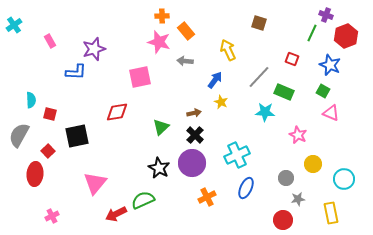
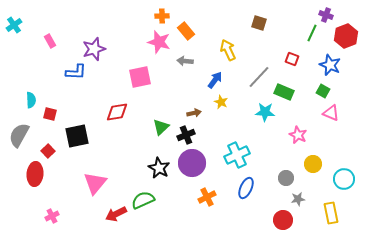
black cross at (195, 135): moved 9 px left; rotated 24 degrees clockwise
